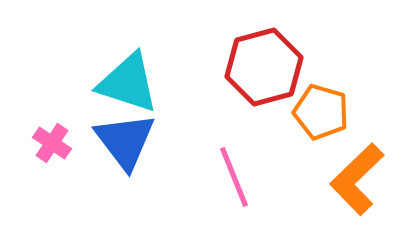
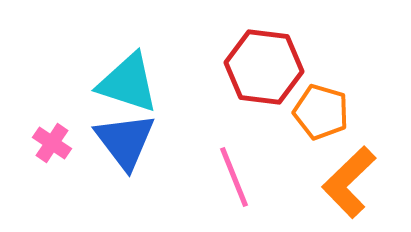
red hexagon: rotated 22 degrees clockwise
orange L-shape: moved 8 px left, 3 px down
